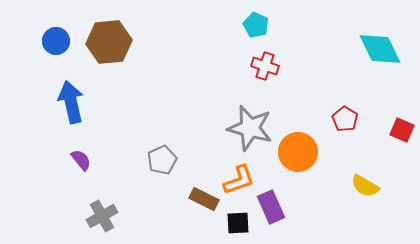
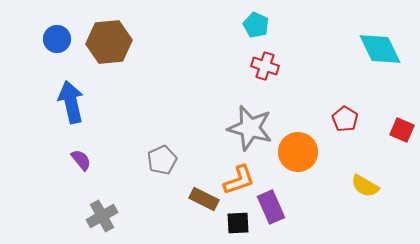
blue circle: moved 1 px right, 2 px up
